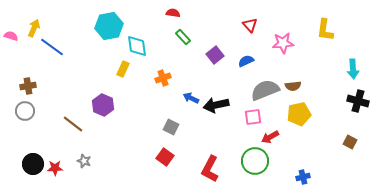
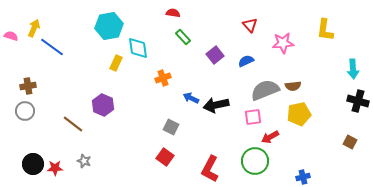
cyan diamond: moved 1 px right, 2 px down
yellow rectangle: moved 7 px left, 6 px up
